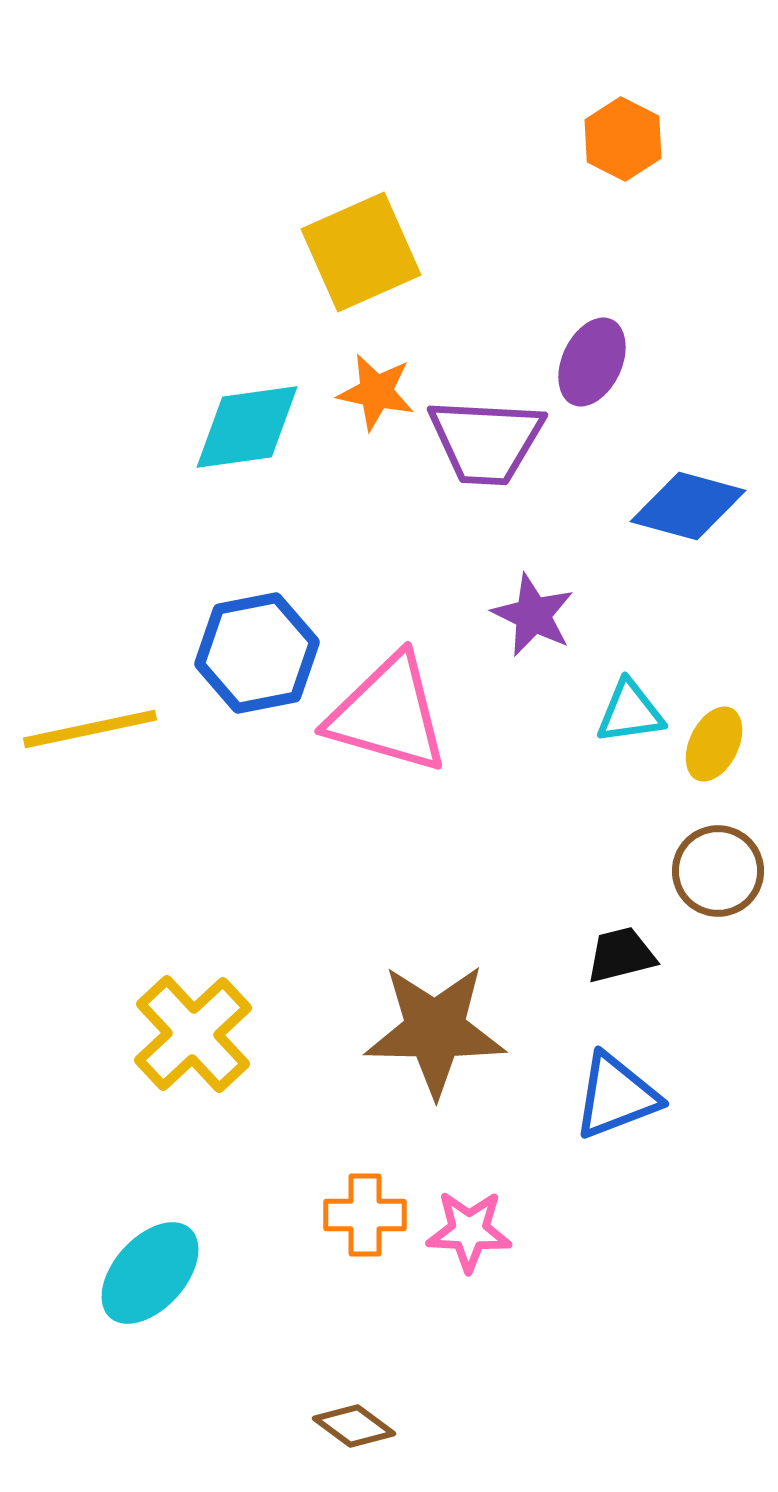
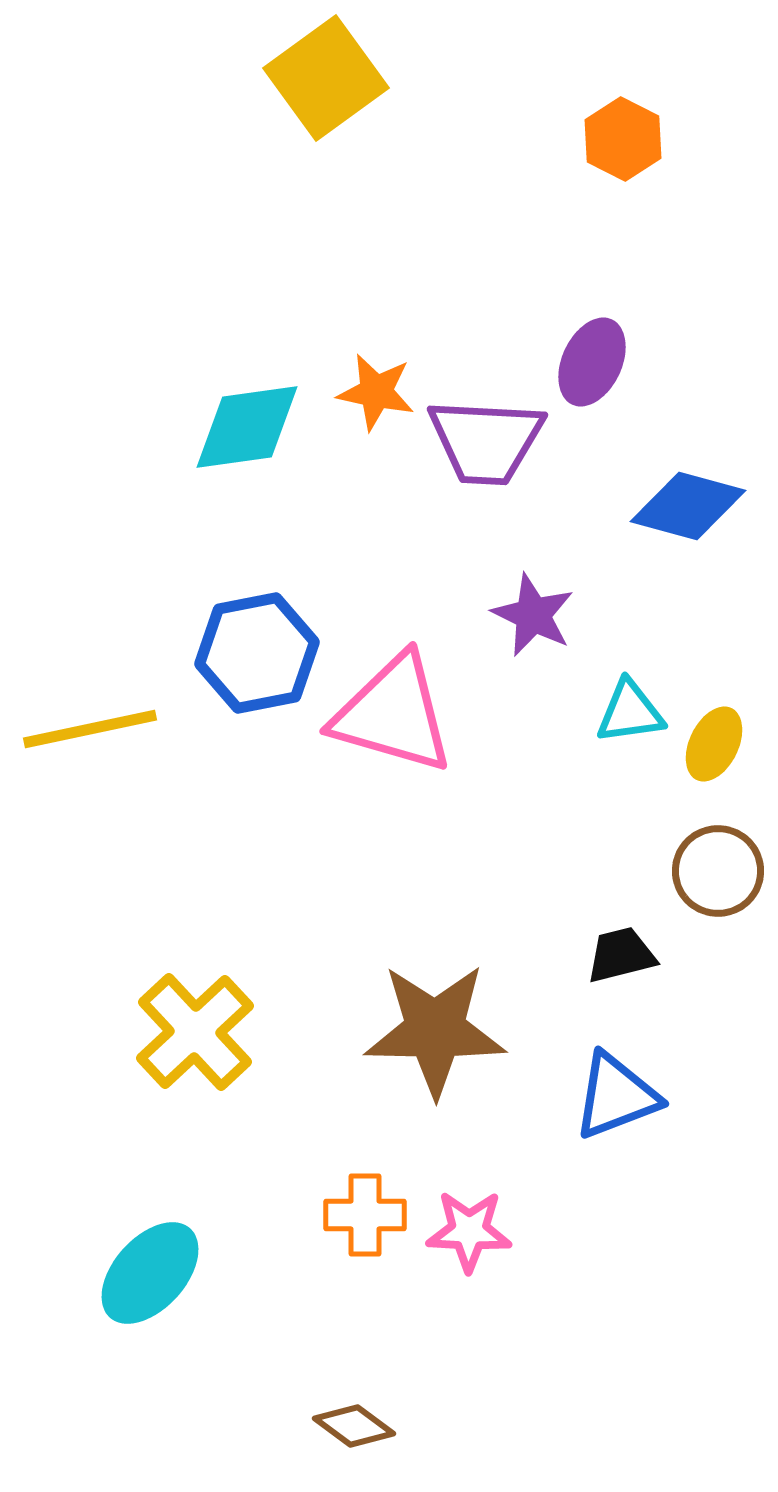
yellow square: moved 35 px left, 174 px up; rotated 12 degrees counterclockwise
pink triangle: moved 5 px right
yellow cross: moved 2 px right, 2 px up
